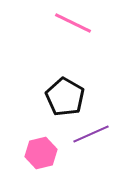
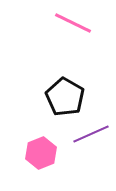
pink hexagon: rotated 8 degrees counterclockwise
